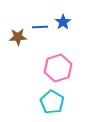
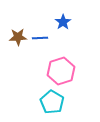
blue line: moved 11 px down
pink hexagon: moved 3 px right, 3 px down
